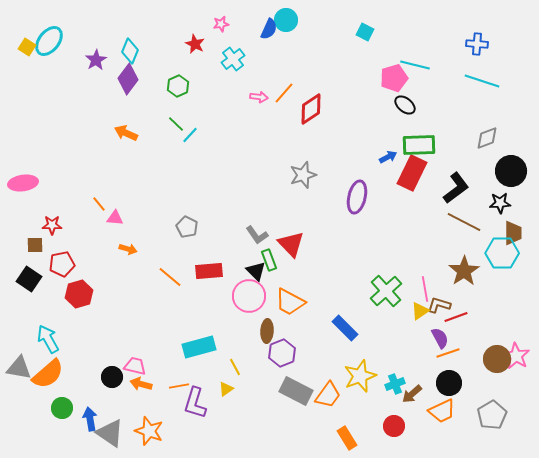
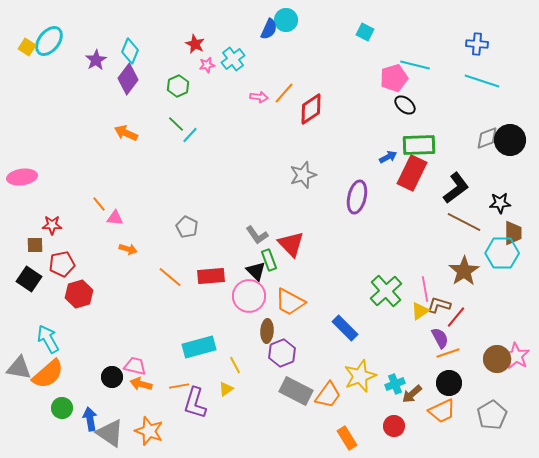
pink star at (221, 24): moved 14 px left, 41 px down
black circle at (511, 171): moved 1 px left, 31 px up
pink ellipse at (23, 183): moved 1 px left, 6 px up
red rectangle at (209, 271): moved 2 px right, 5 px down
red line at (456, 317): rotated 30 degrees counterclockwise
yellow line at (235, 367): moved 2 px up
